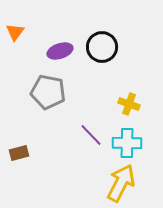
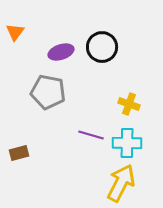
purple ellipse: moved 1 px right, 1 px down
purple line: rotated 30 degrees counterclockwise
